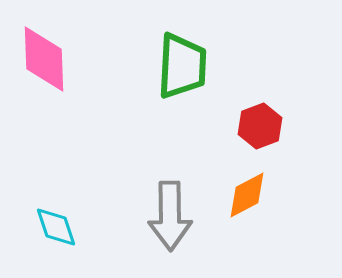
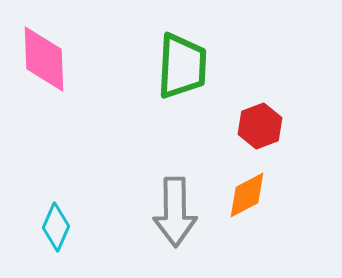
gray arrow: moved 5 px right, 4 px up
cyan diamond: rotated 42 degrees clockwise
